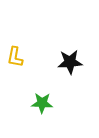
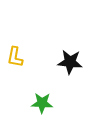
black star: rotated 10 degrees clockwise
